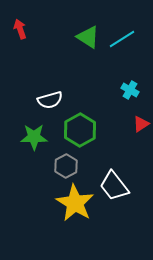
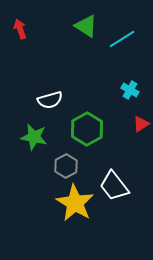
green triangle: moved 2 px left, 11 px up
green hexagon: moved 7 px right, 1 px up
green star: rotated 12 degrees clockwise
